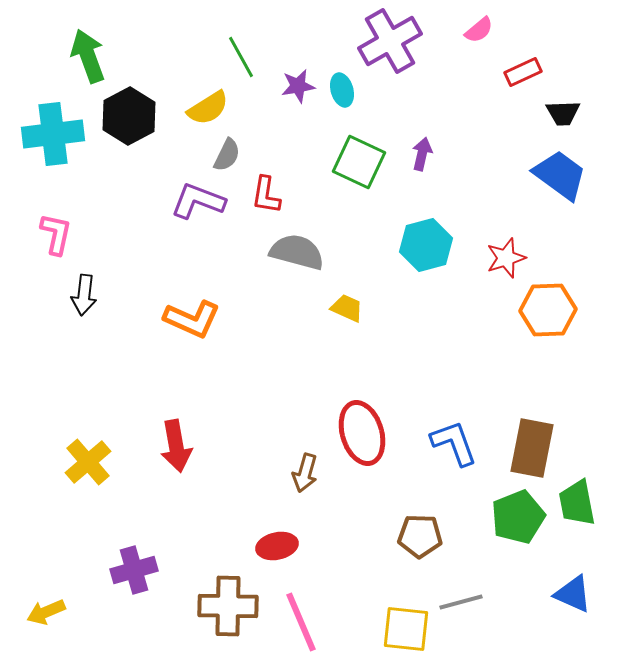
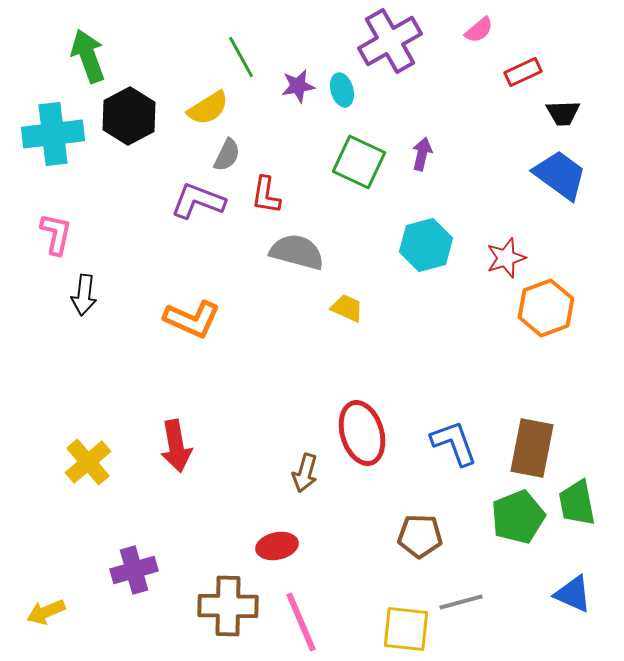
orange hexagon at (548, 310): moved 2 px left, 2 px up; rotated 18 degrees counterclockwise
